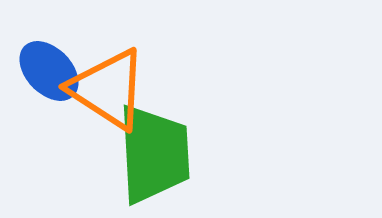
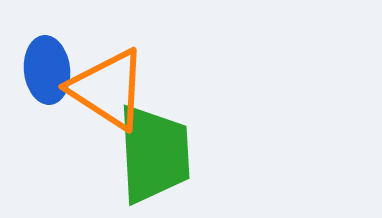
blue ellipse: moved 2 px left, 1 px up; rotated 38 degrees clockwise
